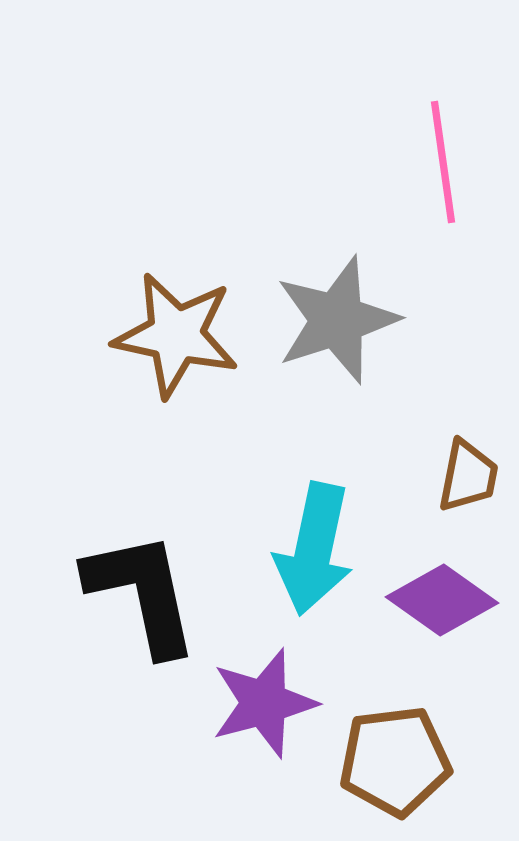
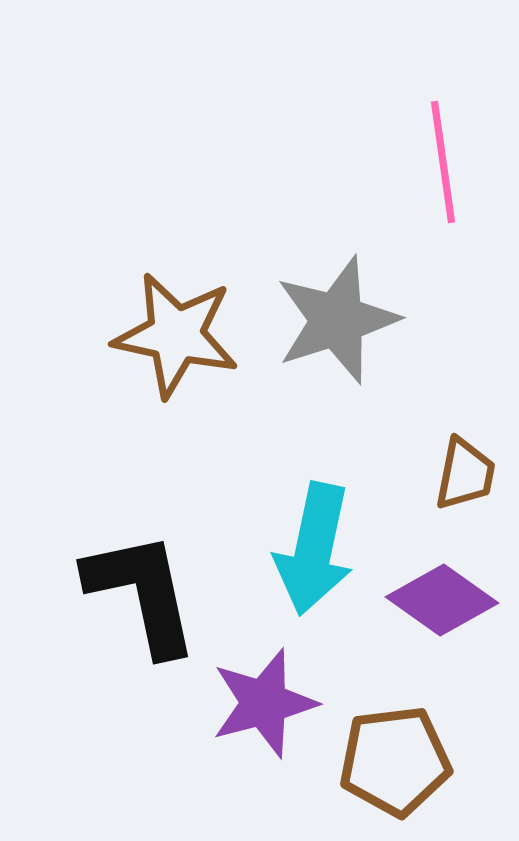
brown trapezoid: moved 3 px left, 2 px up
